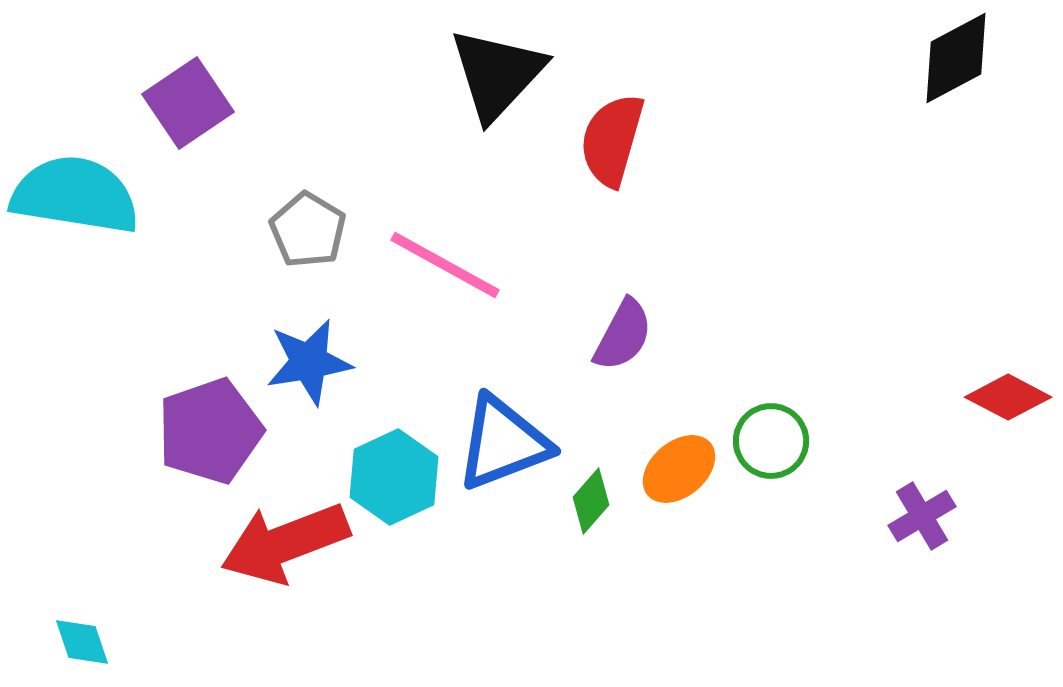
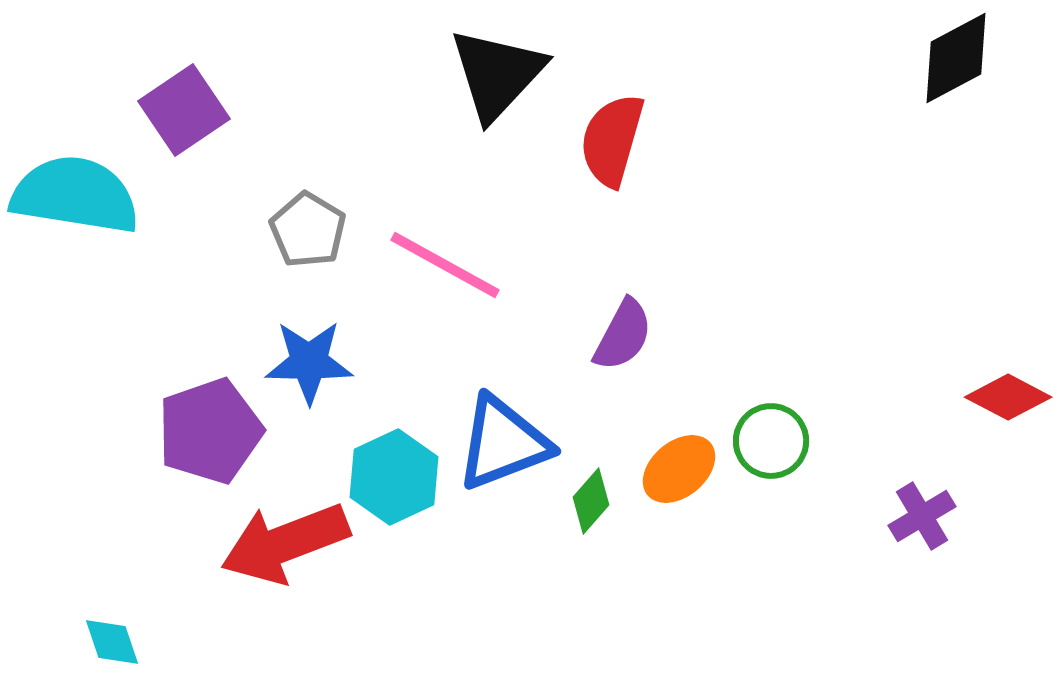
purple square: moved 4 px left, 7 px down
blue star: rotated 10 degrees clockwise
cyan diamond: moved 30 px right
